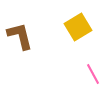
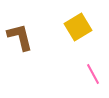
brown L-shape: moved 1 px down
